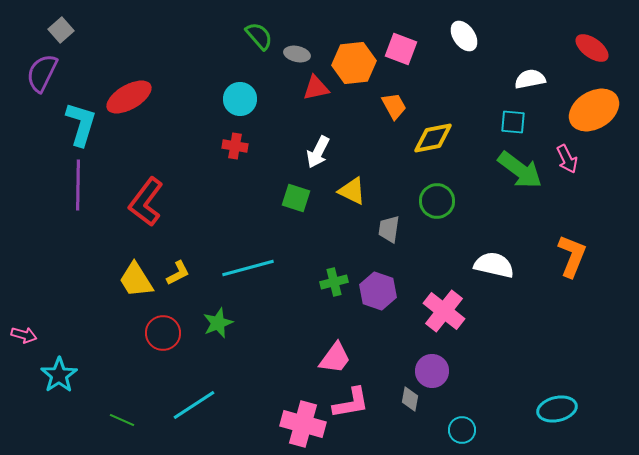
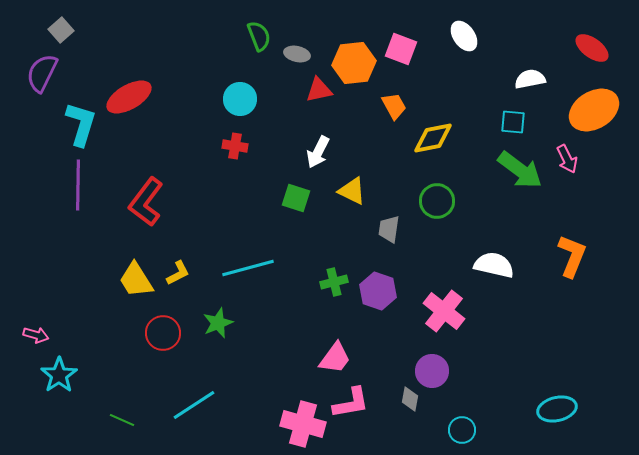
green semicircle at (259, 36): rotated 20 degrees clockwise
red triangle at (316, 88): moved 3 px right, 2 px down
pink arrow at (24, 335): moved 12 px right
